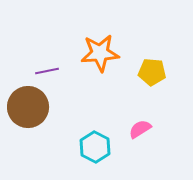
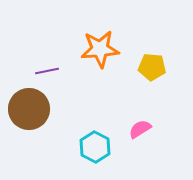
orange star: moved 4 px up
yellow pentagon: moved 5 px up
brown circle: moved 1 px right, 2 px down
